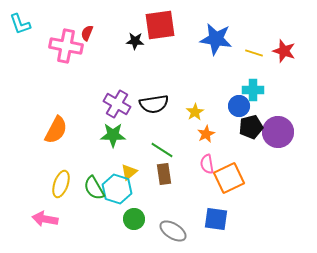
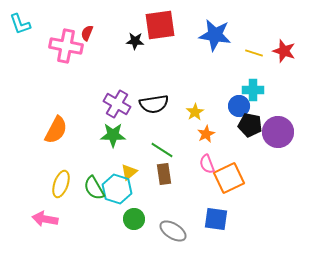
blue star: moved 1 px left, 4 px up
black pentagon: moved 1 px left, 2 px up; rotated 25 degrees clockwise
pink semicircle: rotated 12 degrees counterclockwise
